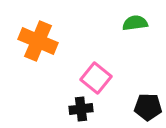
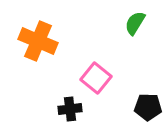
green semicircle: rotated 50 degrees counterclockwise
black cross: moved 11 px left
